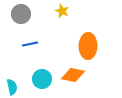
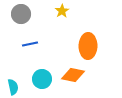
yellow star: rotated 16 degrees clockwise
cyan semicircle: moved 1 px right
